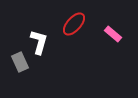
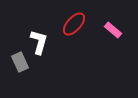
pink rectangle: moved 4 px up
